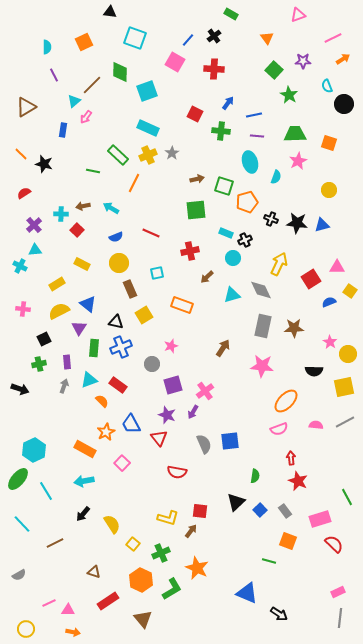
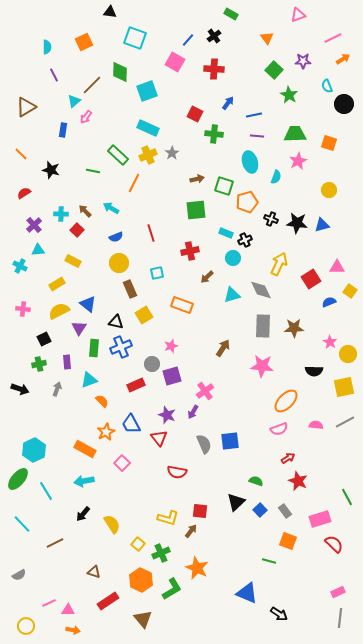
green cross at (221, 131): moved 7 px left, 3 px down
black star at (44, 164): moved 7 px right, 6 px down
brown arrow at (83, 206): moved 2 px right, 5 px down; rotated 56 degrees clockwise
red line at (151, 233): rotated 48 degrees clockwise
cyan triangle at (35, 250): moved 3 px right
yellow rectangle at (82, 264): moved 9 px left, 3 px up
gray rectangle at (263, 326): rotated 10 degrees counterclockwise
red rectangle at (118, 385): moved 18 px right; rotated 60 degrees counterclockwise
purple square at (173, 385): moved 1 px left, 9 px up
gray arrow at (64, 386): moved 7 px left, 3 px down
red arrow at (291, 458): moved 3 px left; rotated 64 degrees clockwise
green semicircle at (255, 476): moved 1 px right, 5 px down; rotated 80 degrees counterclockwise
yellow square at (133, 544): moved 5 px right
yellow circle at (26, 629): moved 3 px up
orange arrow at (73, 632): moved 2 px up
